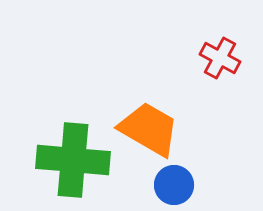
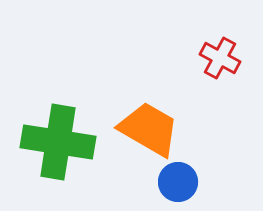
green cross: moved 15 px left, 18 px up; rotated 4 degrees clockwise
blue circle: moved 4 px right, 3 px up
